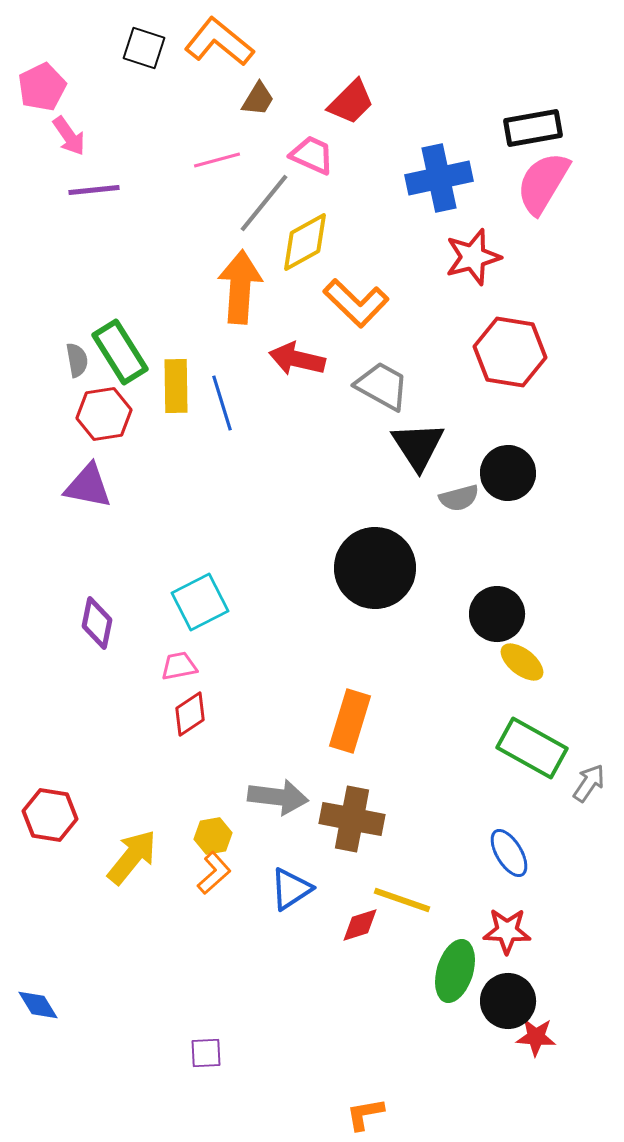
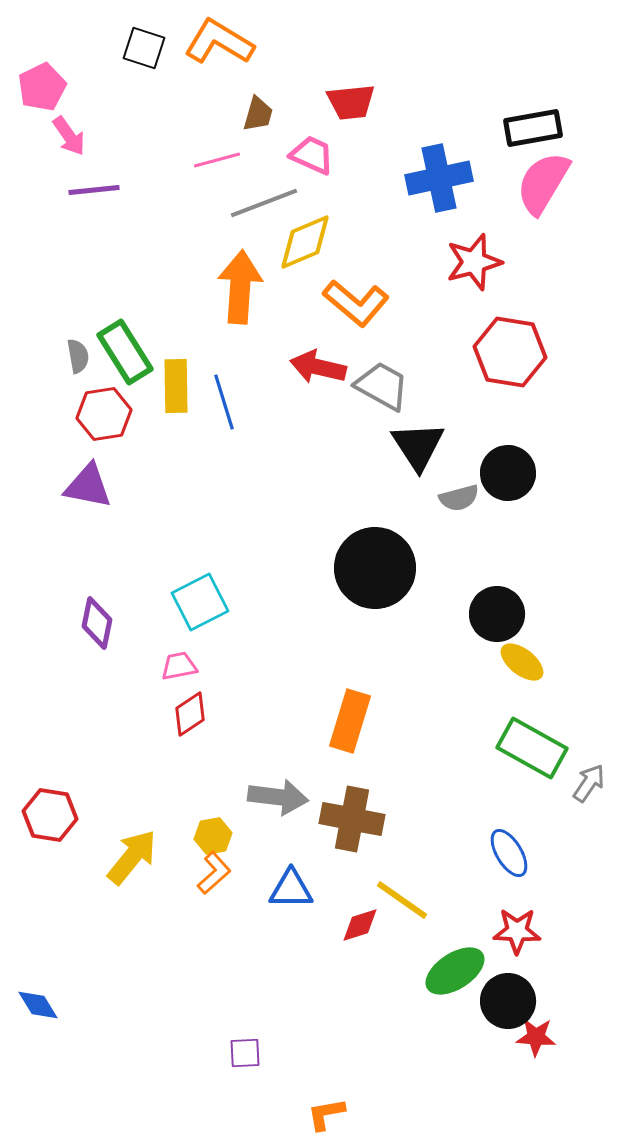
orange L-shape at (219, 42): rotated 8 degrees counterclockwise
brown trapezoid at (258, 99): moved 15 px down; rotated 15 degrees counterclockwise
red trapezoid at (351, 102): rotated 39 degrees clockwise
gray line at (264, 203): rotated 30 degrees clockwise
yellow diamond at (305, 242): rotated 6 degrees clockwise
red star at (473, 257): moved 1 px right, 5 px down
orange L-shape at (356, 303): rotated 4 degrees counterclockwise
green rectangle at (120, 352): moved 5 px right
red arrow at (297, 359): moved 21 px right, 8 px down
gray semicircle at (77, 360): moved 1 px right, 4 px up
blue line at (222, 403): moved 2 px right, 1 px up
blue triangle at (291, 889): rotated 33 degrees clockwise
yellow line at (402, 900): rotated 16 degrees clockwise
red star at (507, 931): moved 10 px right
green ellipse at (455, 971): rotated 40 degrees clockwise
purple square at (206, 1053): moved 39 px right
orange L-shape at (365, 1114): moved 39 px left
